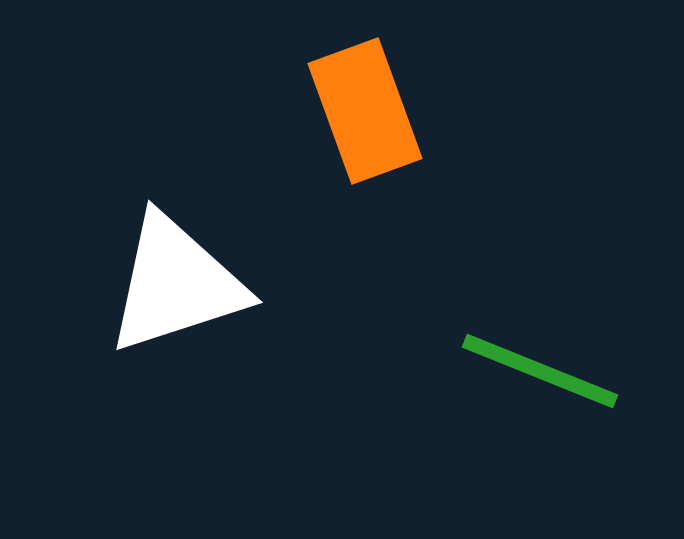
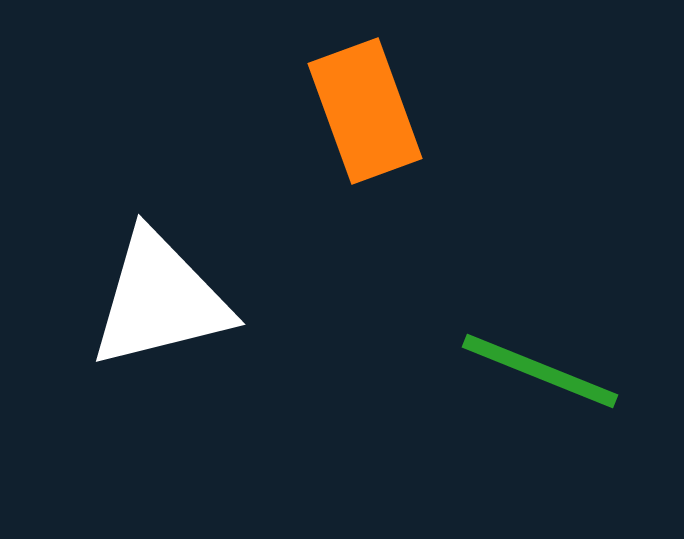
white triangle: moved 16 px left, 16 px down; rotated 4 degrees clockwise
